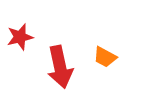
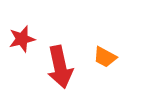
red star: moved 2 px right, 2 px down
